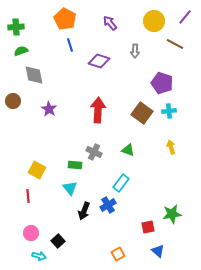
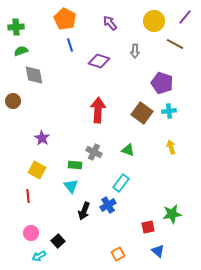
purple star: moved 7 px left, 29 px down
cyan triangle: moved 1 px right, 2 px up
cyan arrow: rotated 136 degrees clockwise
